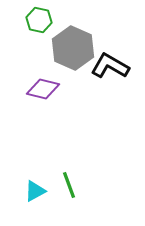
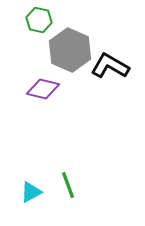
gray hexagon: moved 3 px left, 2 px down
green line: moved 1 px left
cyan triangle: moved 4 px left, 1 px down
